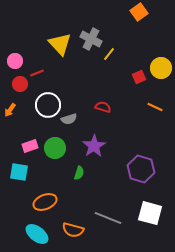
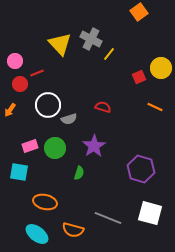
orange ellipse: rotated 35 degrees clockwise
